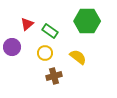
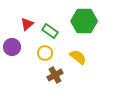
green hexagon: moved 3 px left
brown cross: moved 1 px right, 1 px up; rotated 14 degrees counterclockwise
